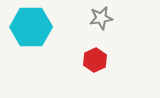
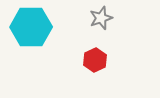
gray star: rotated 10 degrees counterclockwise
